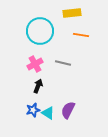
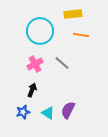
yellow rectangle: moved 1 px right, 1 px down
gray line: moved 1 px left; rotated 28 degrees clockwise
black arrow: moved 6 px left, 4 px down
blue star: moved 10 px left, 2 px down
